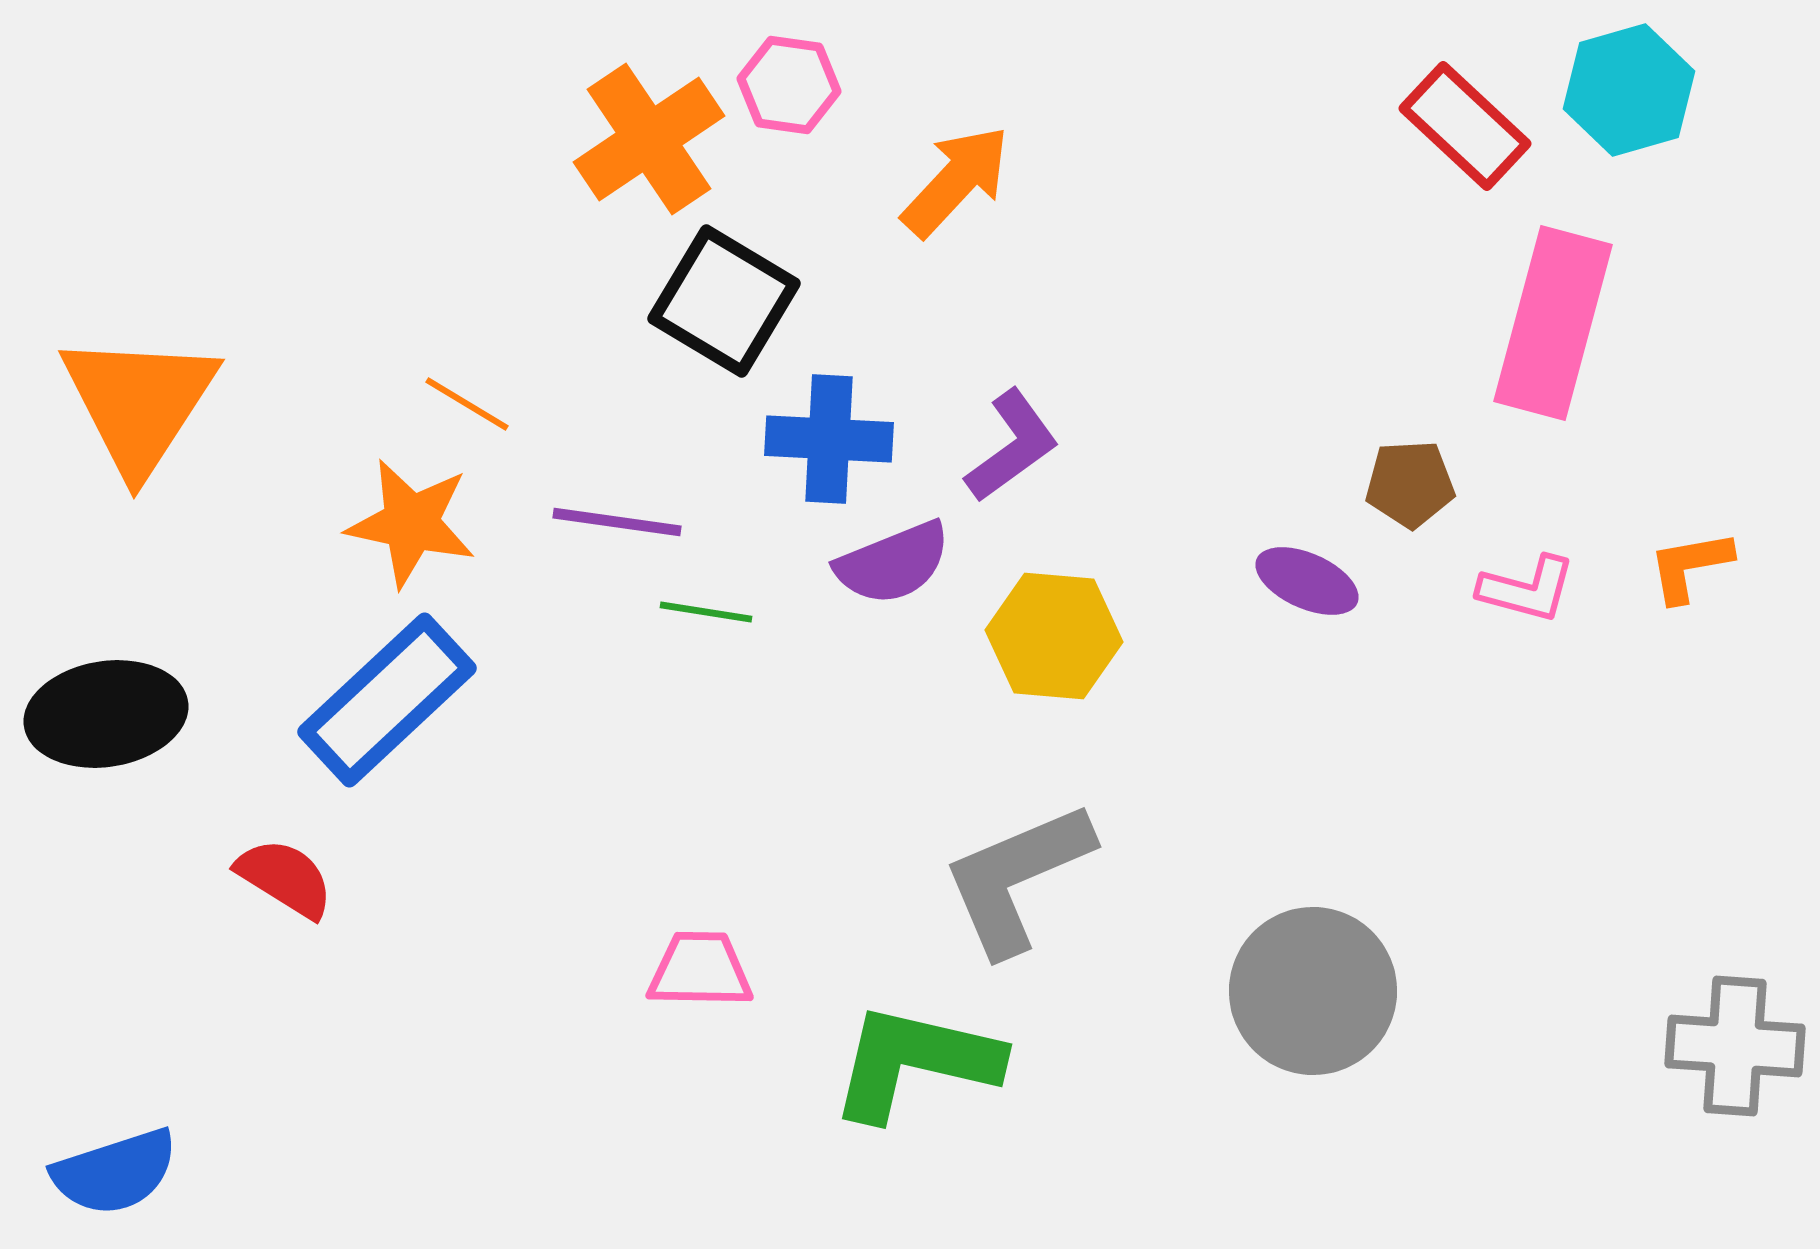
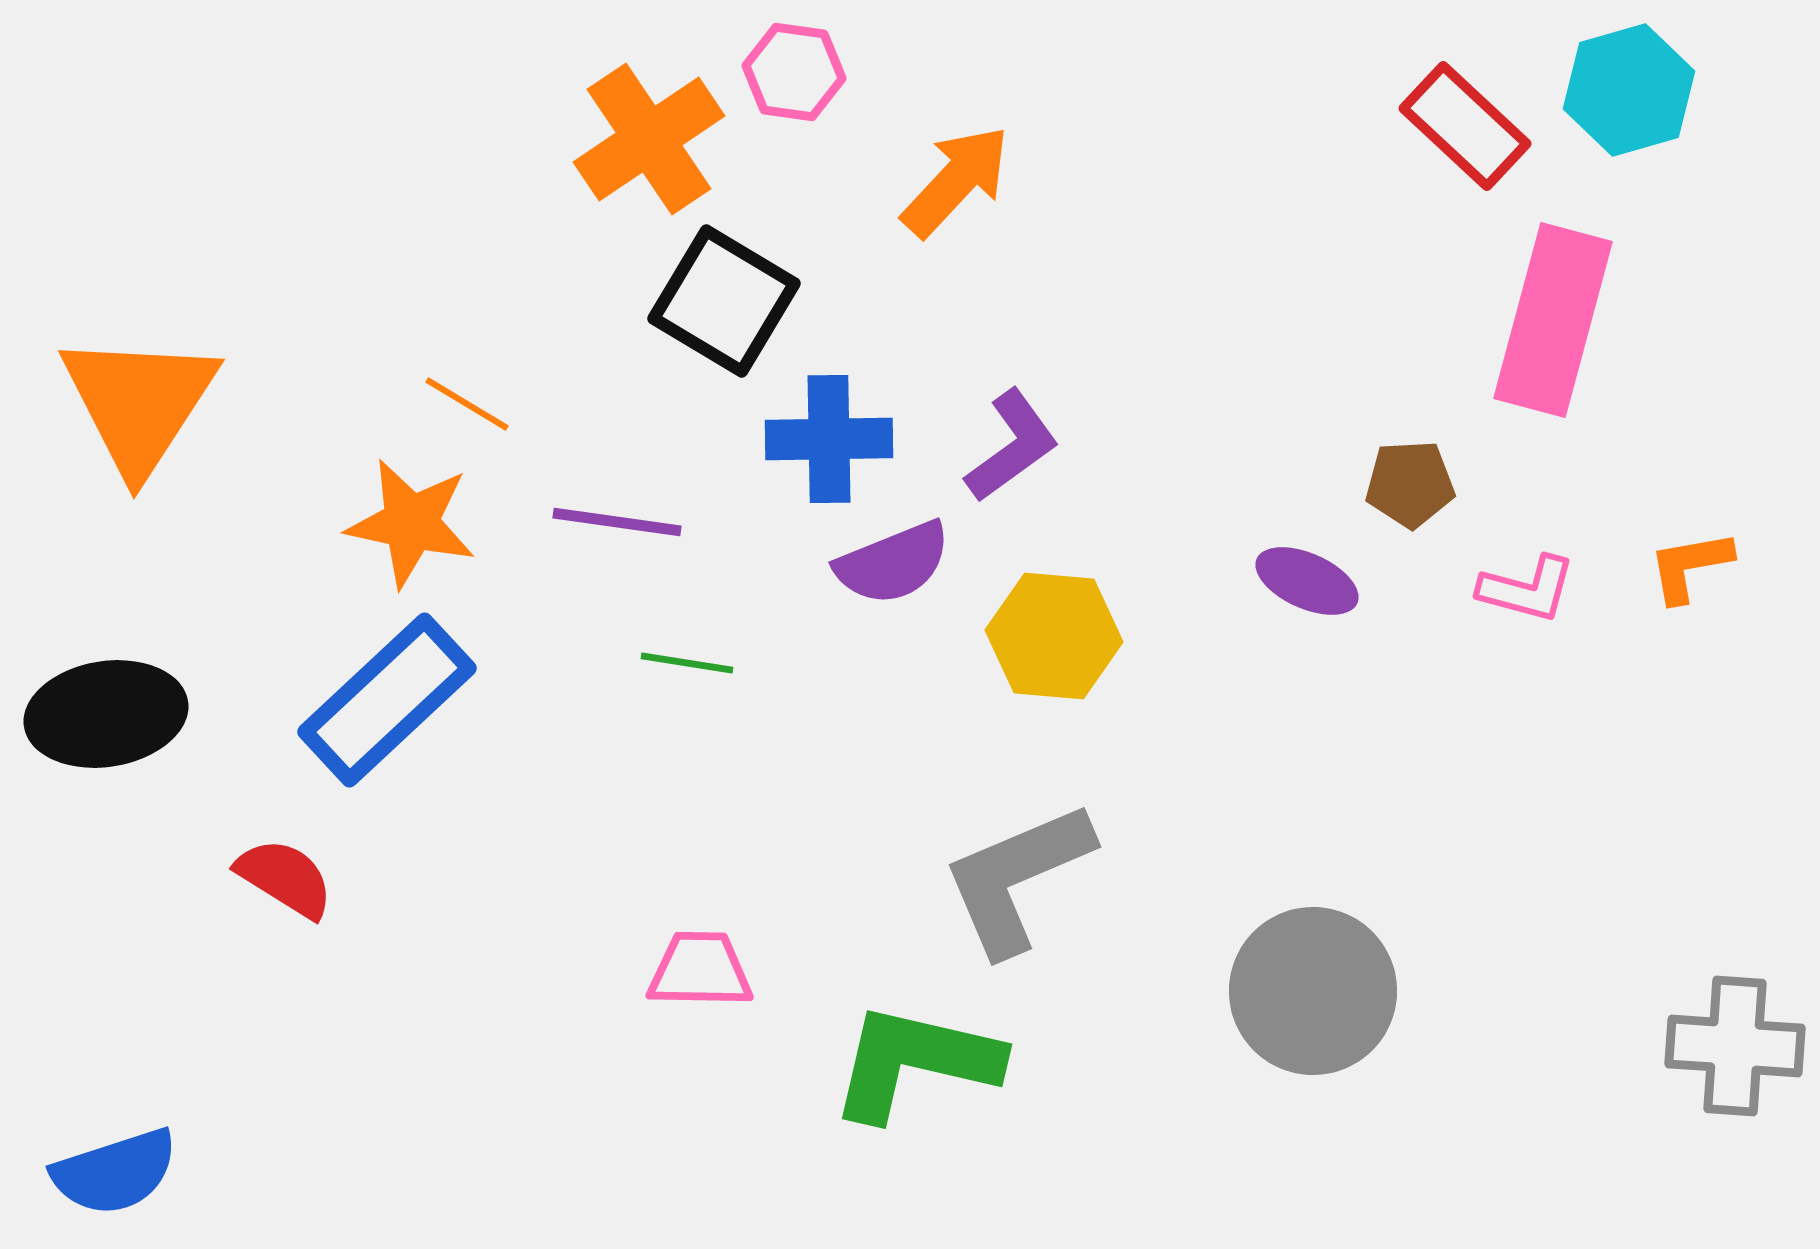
pink hexagon: moved 5 px right, 13 px up
pink rectangle: moved 3 px up
blue cross: rotated 4 degrees counterclockwise
green line: moved 19 px left, 51 px down
